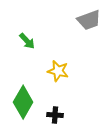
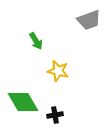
green arrow: moved 9 px right; rotated 12 degrees clockwise
green diamond: rotated 60 degrees counterclockwise
black cross: rotated 14 degrees counterclockwise
